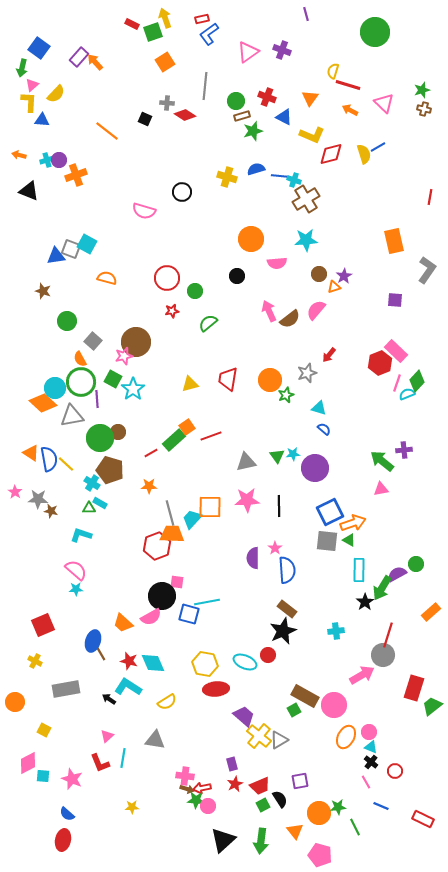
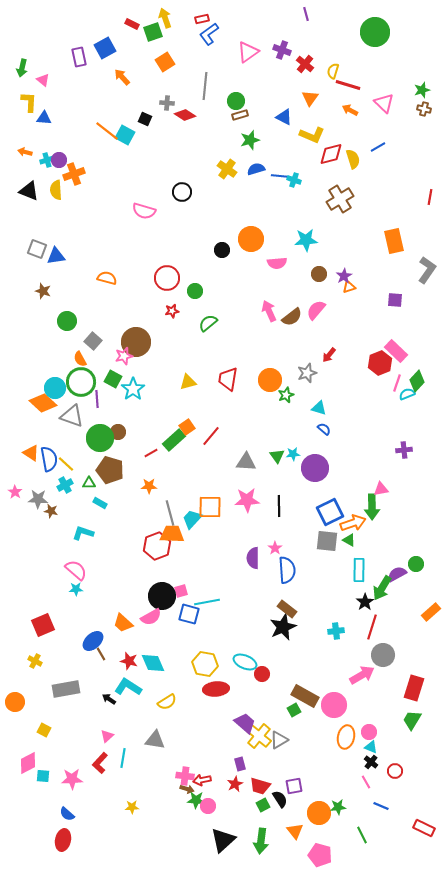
blue square at (39, 48): moved 66 px right; rotated 25 degrees clockwise
purple rectangle at (79, 57): rotated 54 degrees counterclockwise
orange arrow at (95, 62): moved 27 px right, 15 px down
pink triangle at (32, 85): moved 11 px right, 5 px up; rotated 40 degrees counterclockwise
yellow semicircle at (56, 94): moved 96 px down; rotated 132 degrees clockwise
red cross at (267, 97): moved 38 px right, 33 px up; rotated 18 degrees clockwise
brown rectangle at (242, 116): moved 2 px left, 1 px up
blue triangle at (42, 120): moved 2 px right, 2 px up
green star at (253, 131): moved 3 px left, 9 px down
yellow semicircle at (364, 154): moved 11 px left, 5 px down
orange arrow at (19, 155): moved 6 px right, 3 px up
orange cross at (76, 175): moved 2 px left, 1 px up
yellow cross at (227, 177): moved 8 px up; rotated 18 degrees clockwise
brown cross at (306, 199): moved 34 px right
cyan square at (87, 244): moved 38 px right, 109 px up
gray square at (71, 249): moved 34 px left
black circle at (237, 276): moved 15 px left, 26 px up
orange triangle at (334, 287): moved 15 px right
brown semicircle at (290, 319): moved 2 px right, 2 px up
yellow triangle at (190, 384): moved 2 px left, 2 px up
gray triangle at (72, 416): rotated 30 degrees clockwise
red line at (211, 436): rotated 30 degrees counterclockwise
green arrow at (382, 461): moved 10 px left, 46 px down; rotated 130 degrees counterclockwise
gray triangle at (246, 462): rotated 15 degrees clockwise
cyan cross at (92, 483): moved 27 px left, 2 px down; rotated 28 degrees clockwise
green triangle at (89, 508): moved 25 px up
cyan L-shape at (81, 535): moved 2 px right, 2 px up
pink square at (177, 582): moved 4 px right, 9 px down; rotated 24 degrees counterclockwise
black star at (283, 631): moved 4 px up
red line at (388, 635): moved 16 px left, 8 px up
blue ellipse at (93, 641): rotated 30 degrees clockwise
red circle at (268, 655): moved 6 px left, 19 px down
green trapezoid at (432, 706): moved 20 px left, 14 px down; rotated 20 degrees counterclockwise
purple trapezoid at (244, 716): moved 1 px right, 7 px down
orange ellipse at (346, 737): rotated 15 degrees counterclockwise
red L-shape at (100, 763): rotated 65 degrees clockwise
purple rectangle at (232, 764): moved 8 px right
pink star at (72, 779): rotated 25 degrees counterclockwise
purple square at (300, 781): moved 6 px left, 5 px down
red trapezoid at (260, 786): rotated 40 degrees clockwise
red arrow at (202, 788): moved 8 px up
red rectangle at (423, 819): moved 1 px right, 9 px down
green line at (355, 827): moved 7 px right, 8 px down
